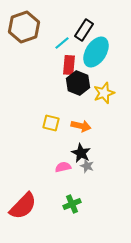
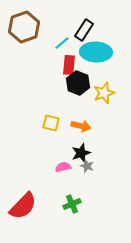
cyan ellipse: rotated 60 degrees clockwise
black star: rotated 24 degrees clockwise
